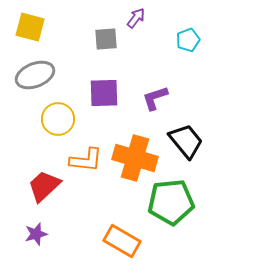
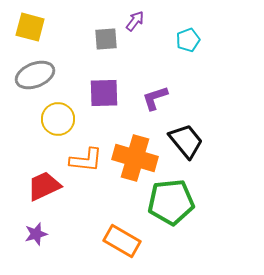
purple arrow: moved 1 px left, 3 px down
red trapezoid: rotated 18 degrees clockwise
